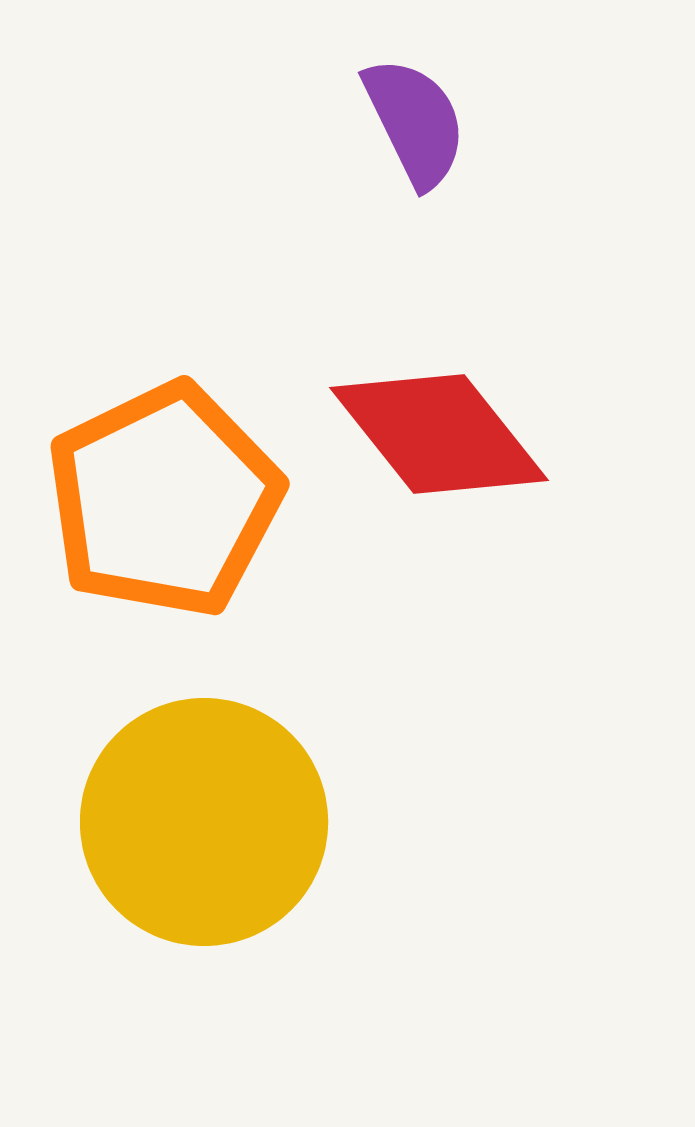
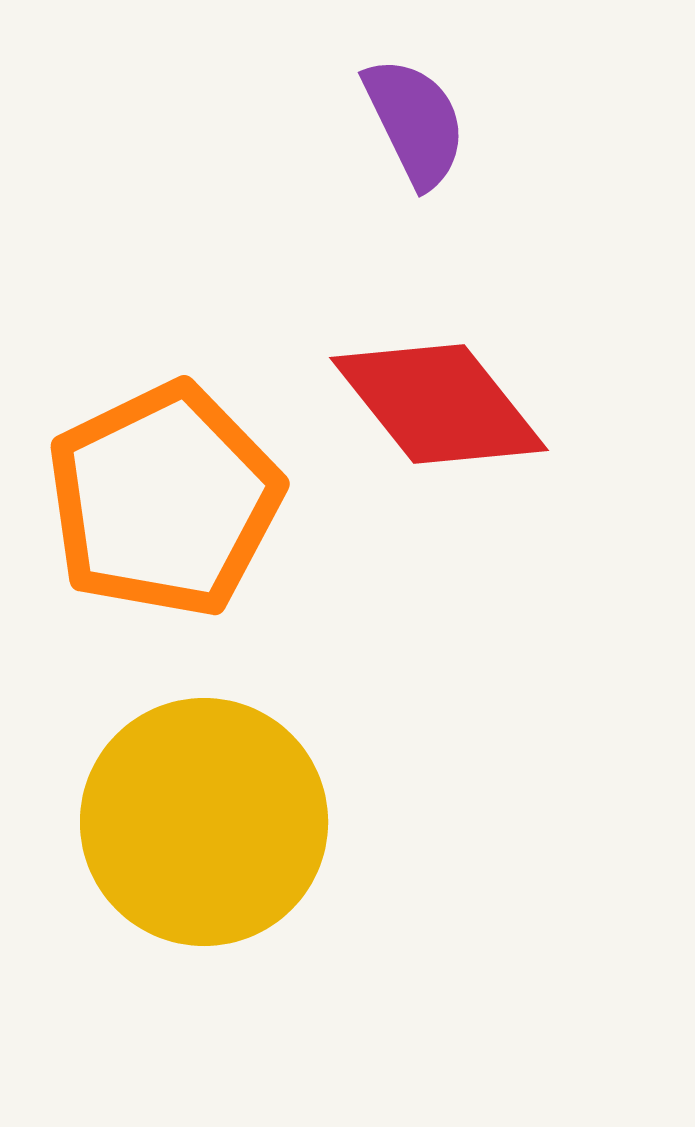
red diamond: moved 30 px up
